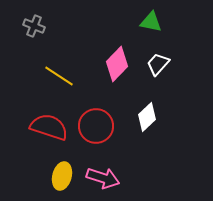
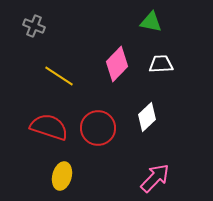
white trapezoid: moved 3 px right; rotated 45 degrees clockwise
red circle: moved 2 px right, 2 px down
pink arrow: moved 52 px right; rotated 64 degrees counterclockwise
